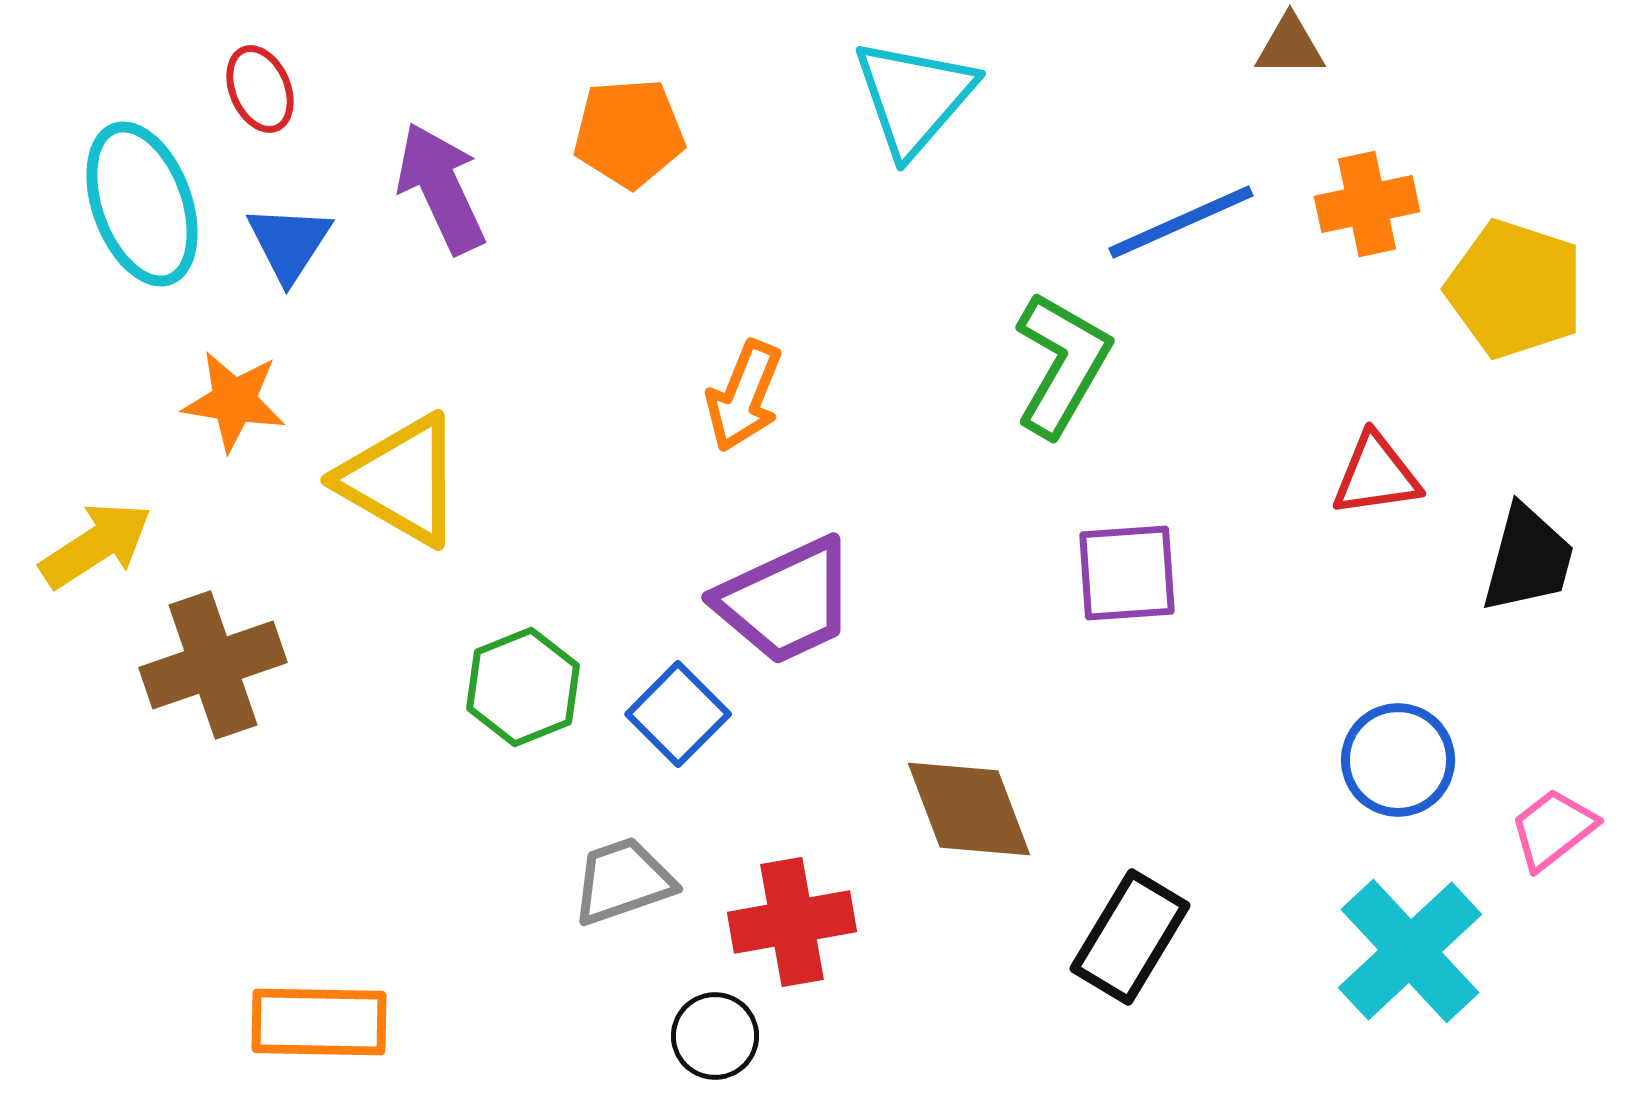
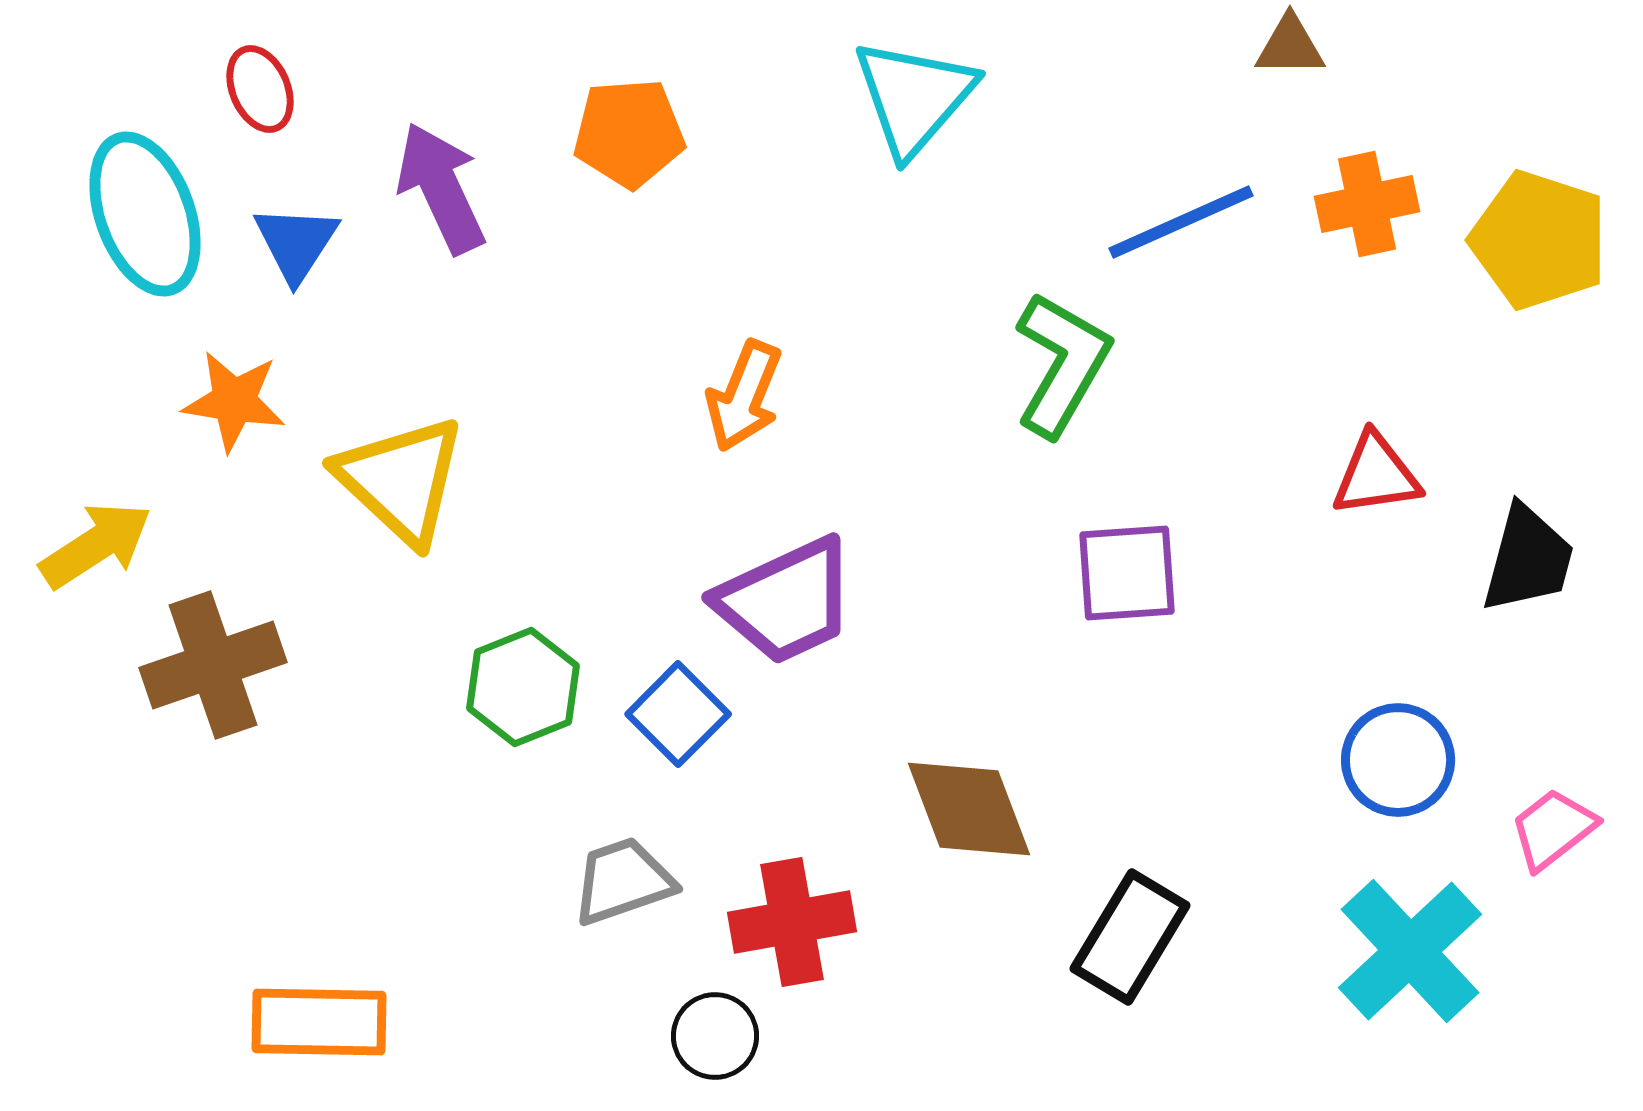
cyan ellipse: moved 3 px right, 10 px down
blue triangle: moved 7 px right
yellow pentagon: moved 24 px right, 49 px up
yellow triangle: rotated 13 degrees clockwise
